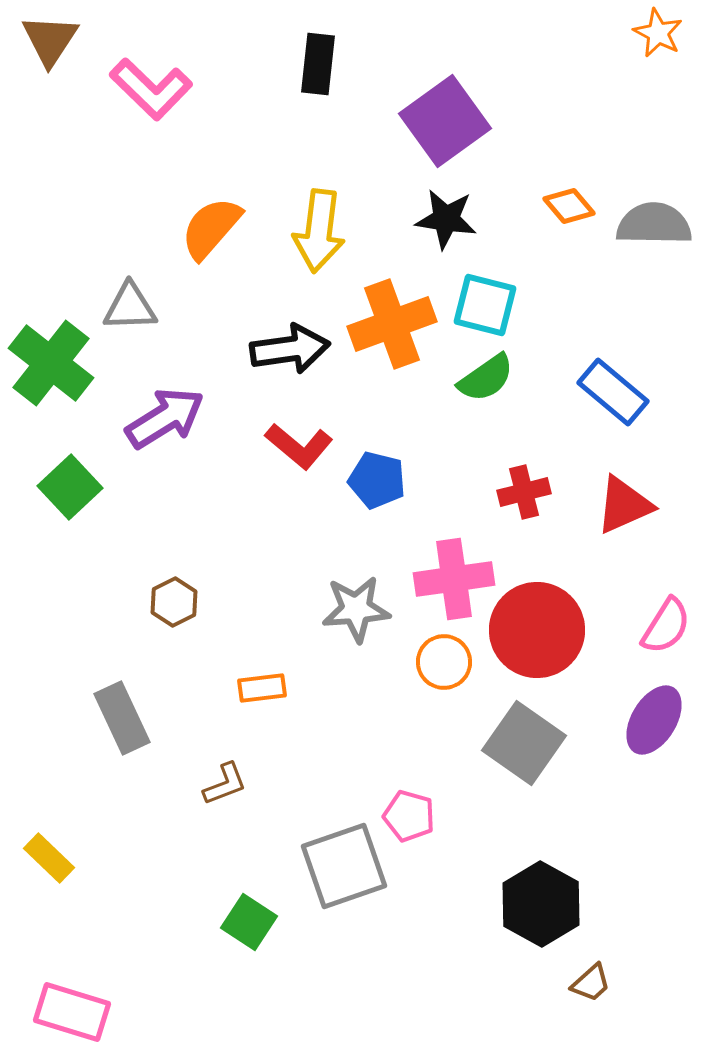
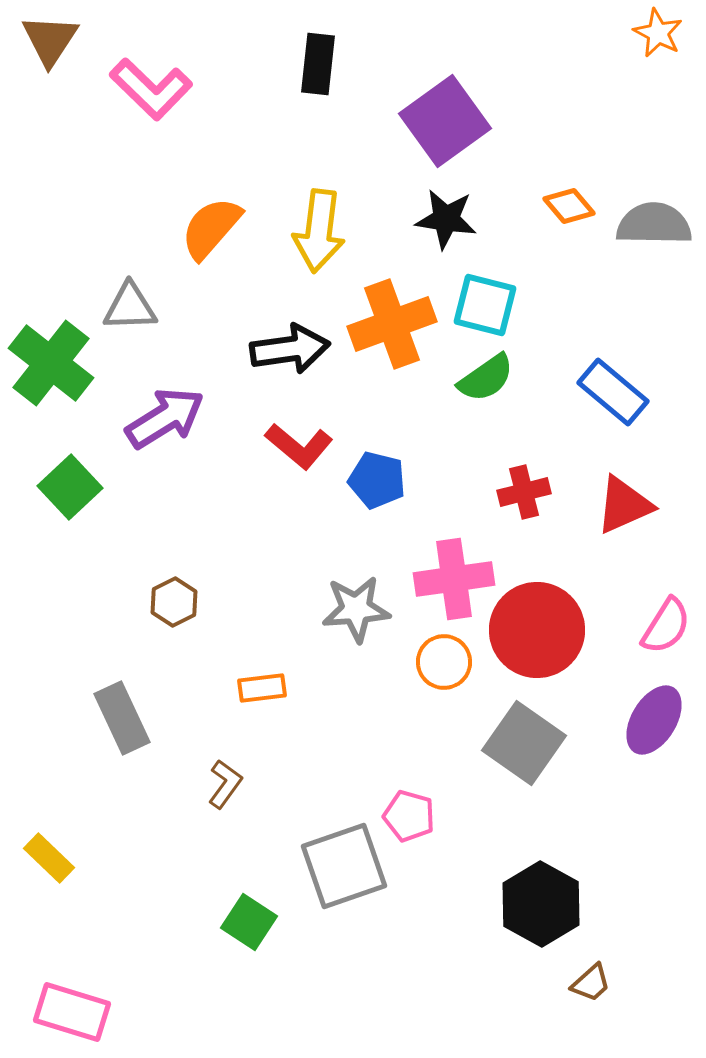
brown L-shape at (225, 784): rotated 33 degrees counterclockwise
